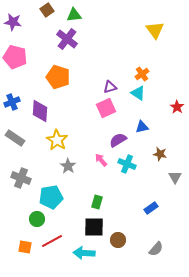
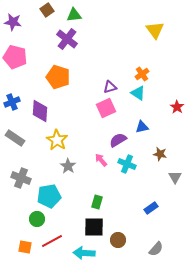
cyan pentagon: moved 2 px left, 1 px up
